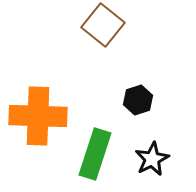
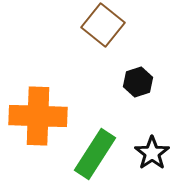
black hexagon: moved 18 px up
green rectangle: rotated 15 degrees clockwise
black star: moved 6 px up; rotated 8 degrees counterclockwise
